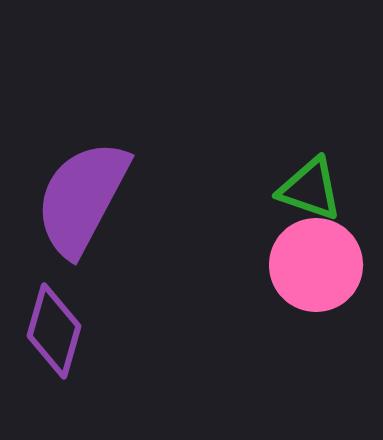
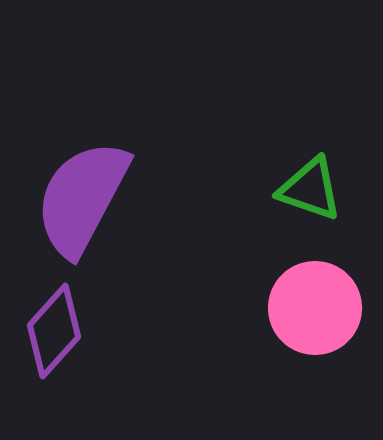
pink circle: moved 1 px left, 43 px down
purple diamond: rotated 26 degrees clockwise
